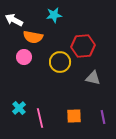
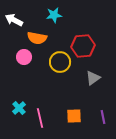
orange semicircle: moved 4 px right, 1 px down
gray triangle: rotated 49 degrees counterclockwise
